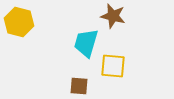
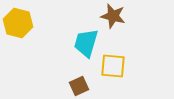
yellow hexagon: moved 1 px left, 1 px down
brown square: rotated 30 degrees counterclockwise
